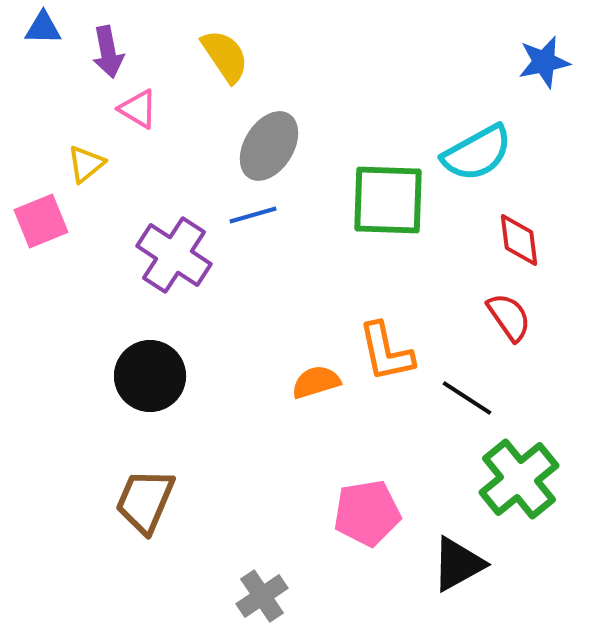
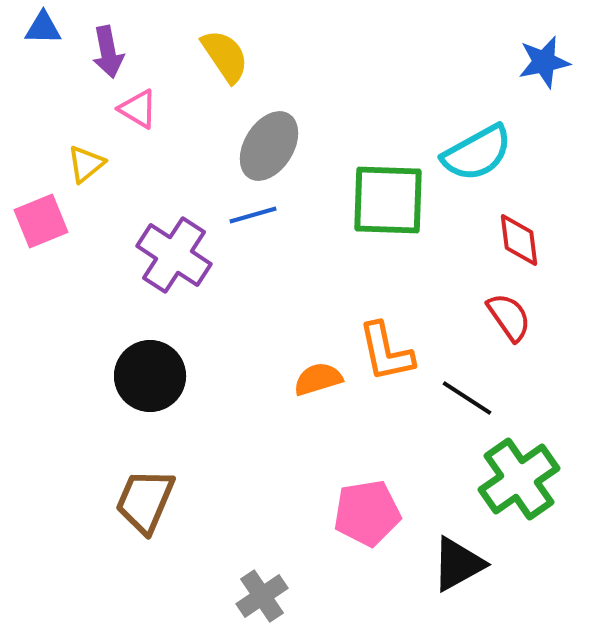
orange semicircle: moved 2 px right, 3 px up
green cross: rotated 4 degrees clockwise
